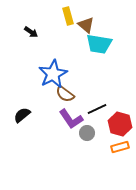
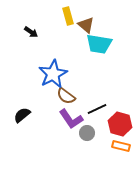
brown semicircle: moved 1 px right, 2 px down
orange rectangle: moved 1 px right, 1 px up; rotated 30 degrees clockwise
